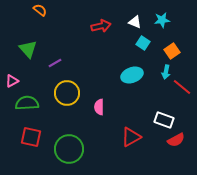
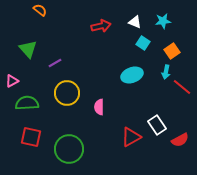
cyan star: moved 1 px right, 1 px down
white rectangle: moved 7 px left, 5 px down; rotated 36 degrees clockwise
red semicircle: moved 4 px right
